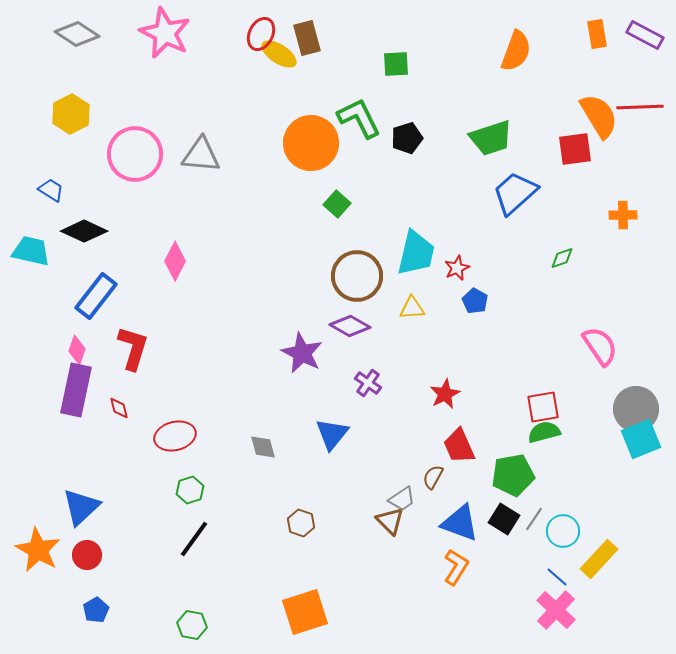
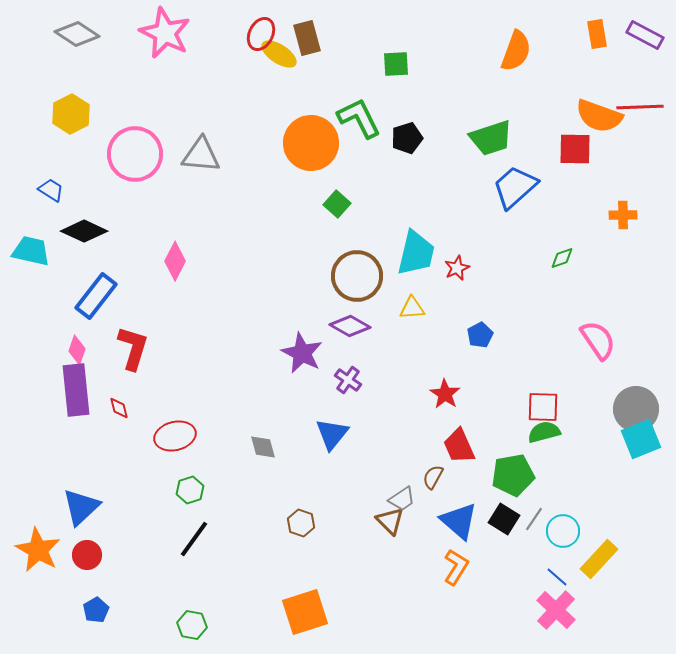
orange semicircle at (599, 116): rotated 141 degrees clockwise
red square at (575, 149): rotated 9 degrees clockwise
blue trapezoid at (515, 193): moved 6 px up
blue pentagon at (475, 301): moved 5 px right, 34 px down; rotated 15 degrees clockwise
pink semicircle at (600, 346): moved 2 px left, 6 px up
purple cross at (368, 383): moved 20 px left, 3 px up
purple rectangle at (76, 390): rotated 18 degrees counterclockwise
red star at (445, 394): rotated 12 degrees counterclockwise
red square at (543, 407): rotated 12 degrees clockwise
blue triangle at (460, 523): moved 1 px left, 2 px up; rotated 21 degrees clockwise
